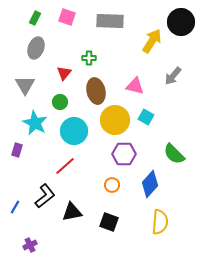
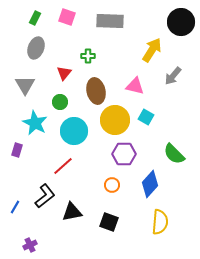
yellow arrow: moved 9 px down
green cross: moved 1 px left, 2 px up
red line: moved 2 px left
